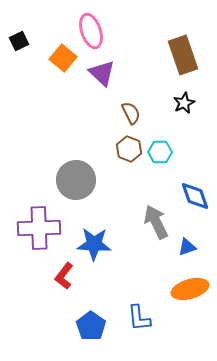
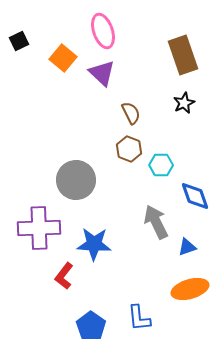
pink ellipse: moved 12 px right
cyan hexagon: moved 1 px right, 13 px down
